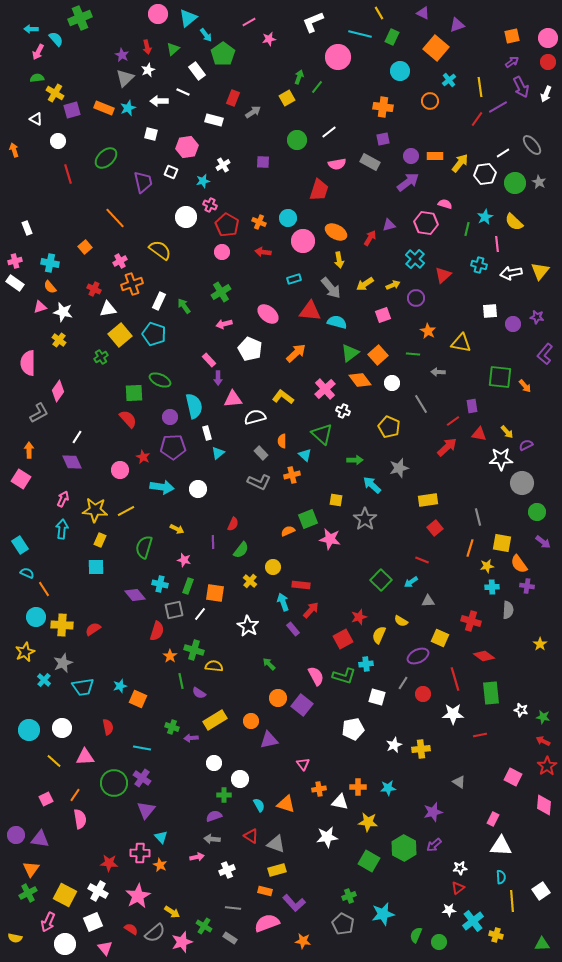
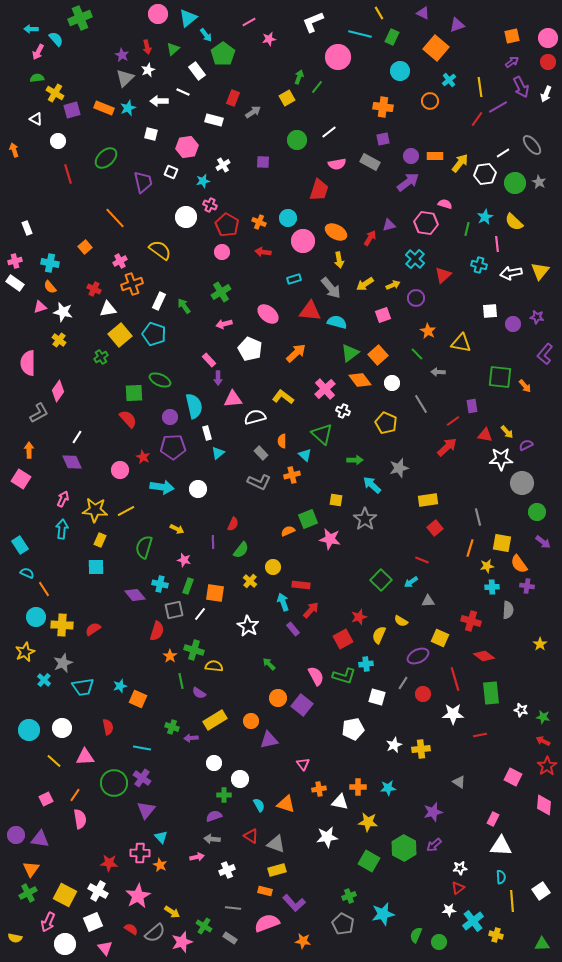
green line at (413, 354): moved 4 px right; rotated 40 degrees clockwise
yellow pentagon at (389, 427): moved 3 px left, 4 px up
red triangle at (479, 434): moved 6 px right, 1 px down
